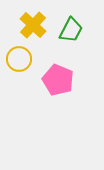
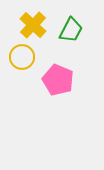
yellow circle: moved 3 px right, 2 px up
